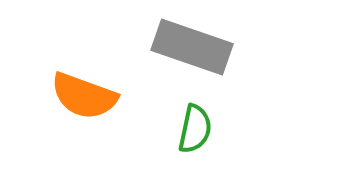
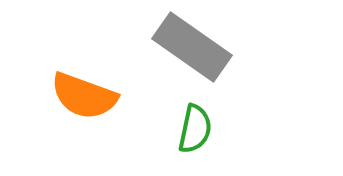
gray rectangle: rotated 16 degrees clockwise
